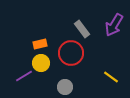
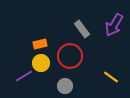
red circle: moved 1 px left, 3 px down
gray circle: moved 1 px up
